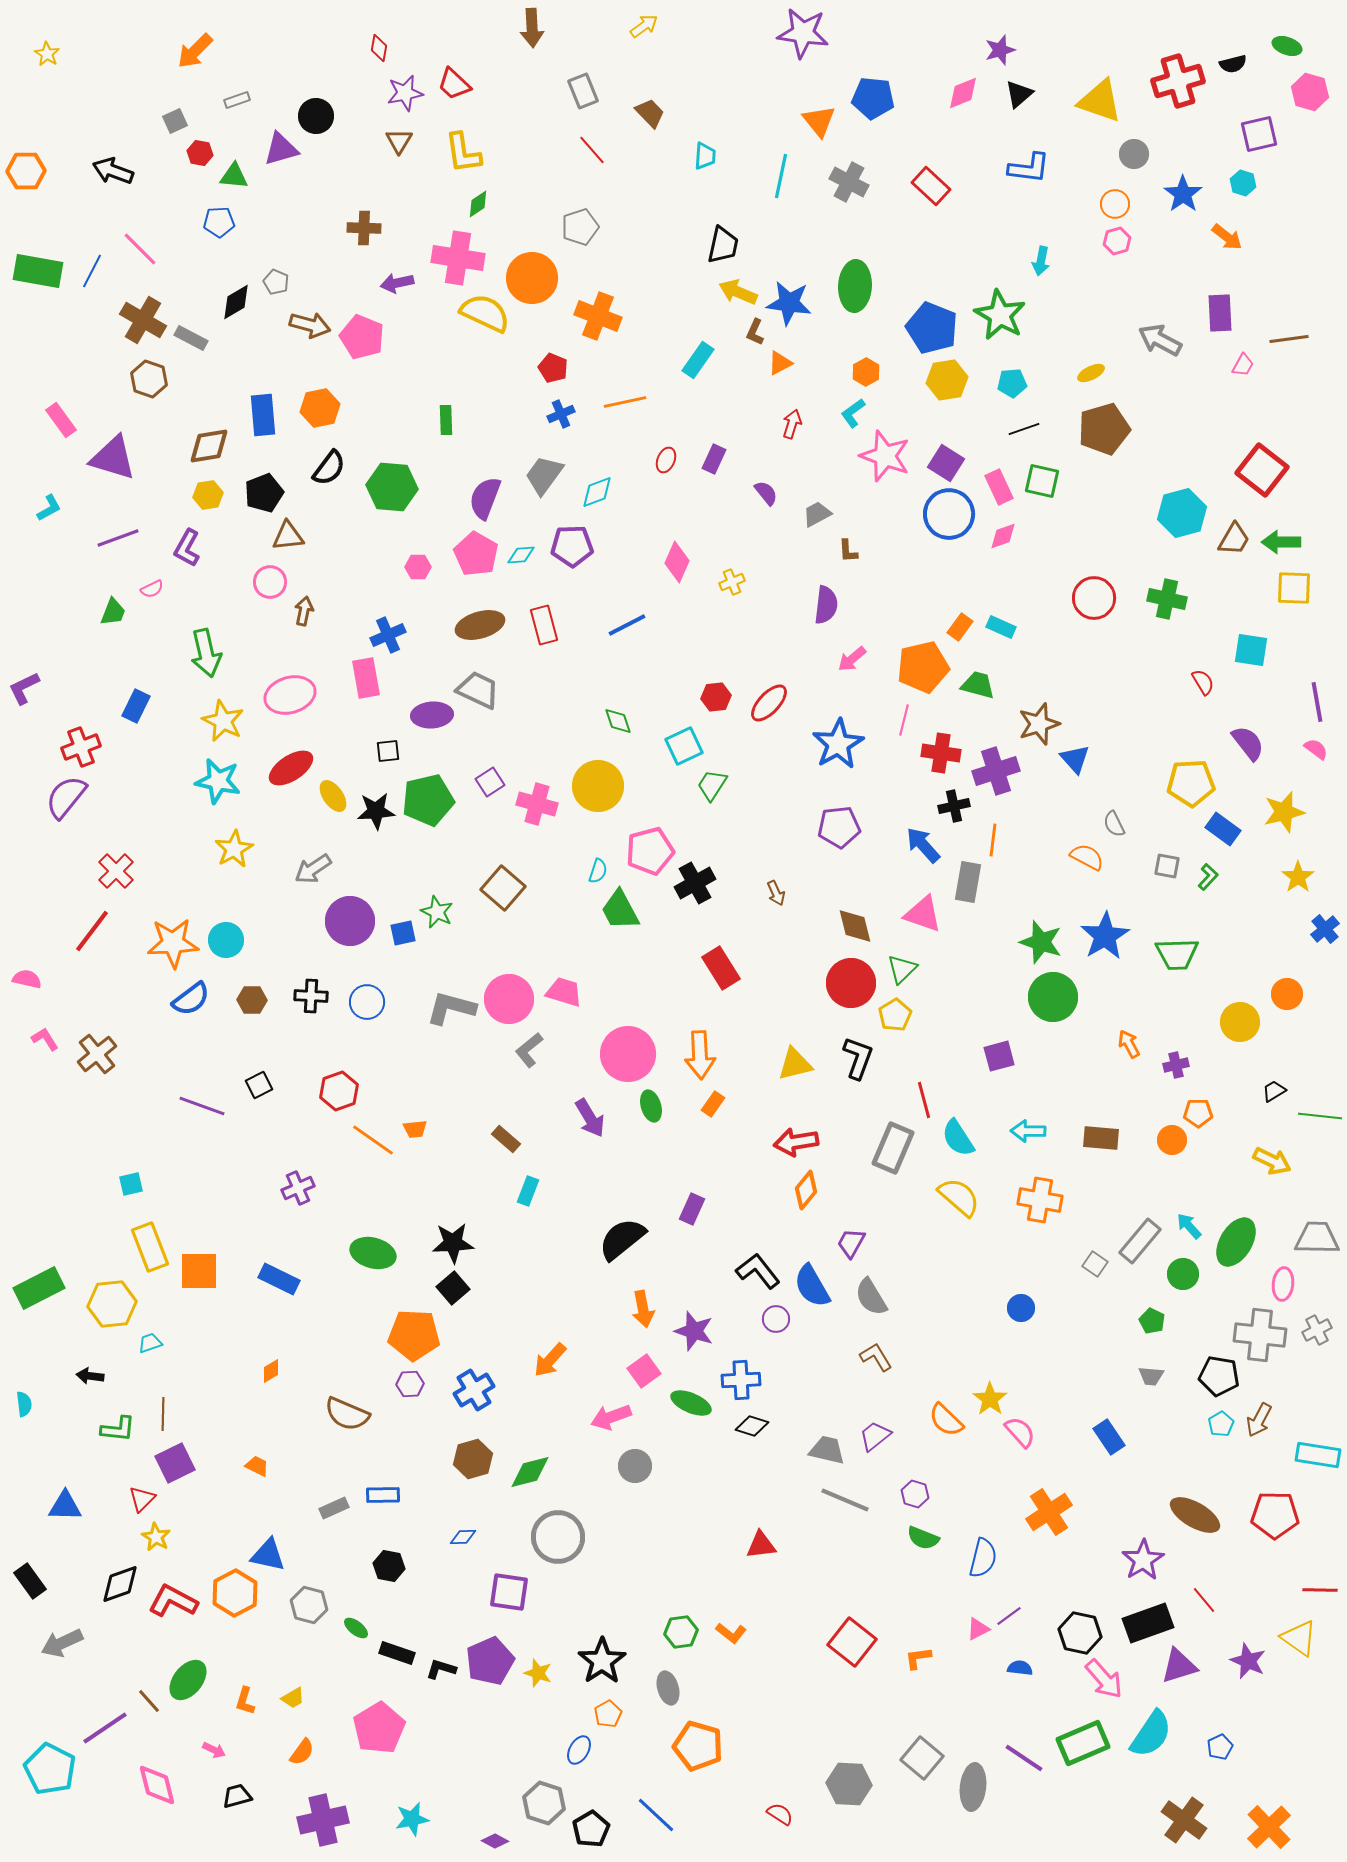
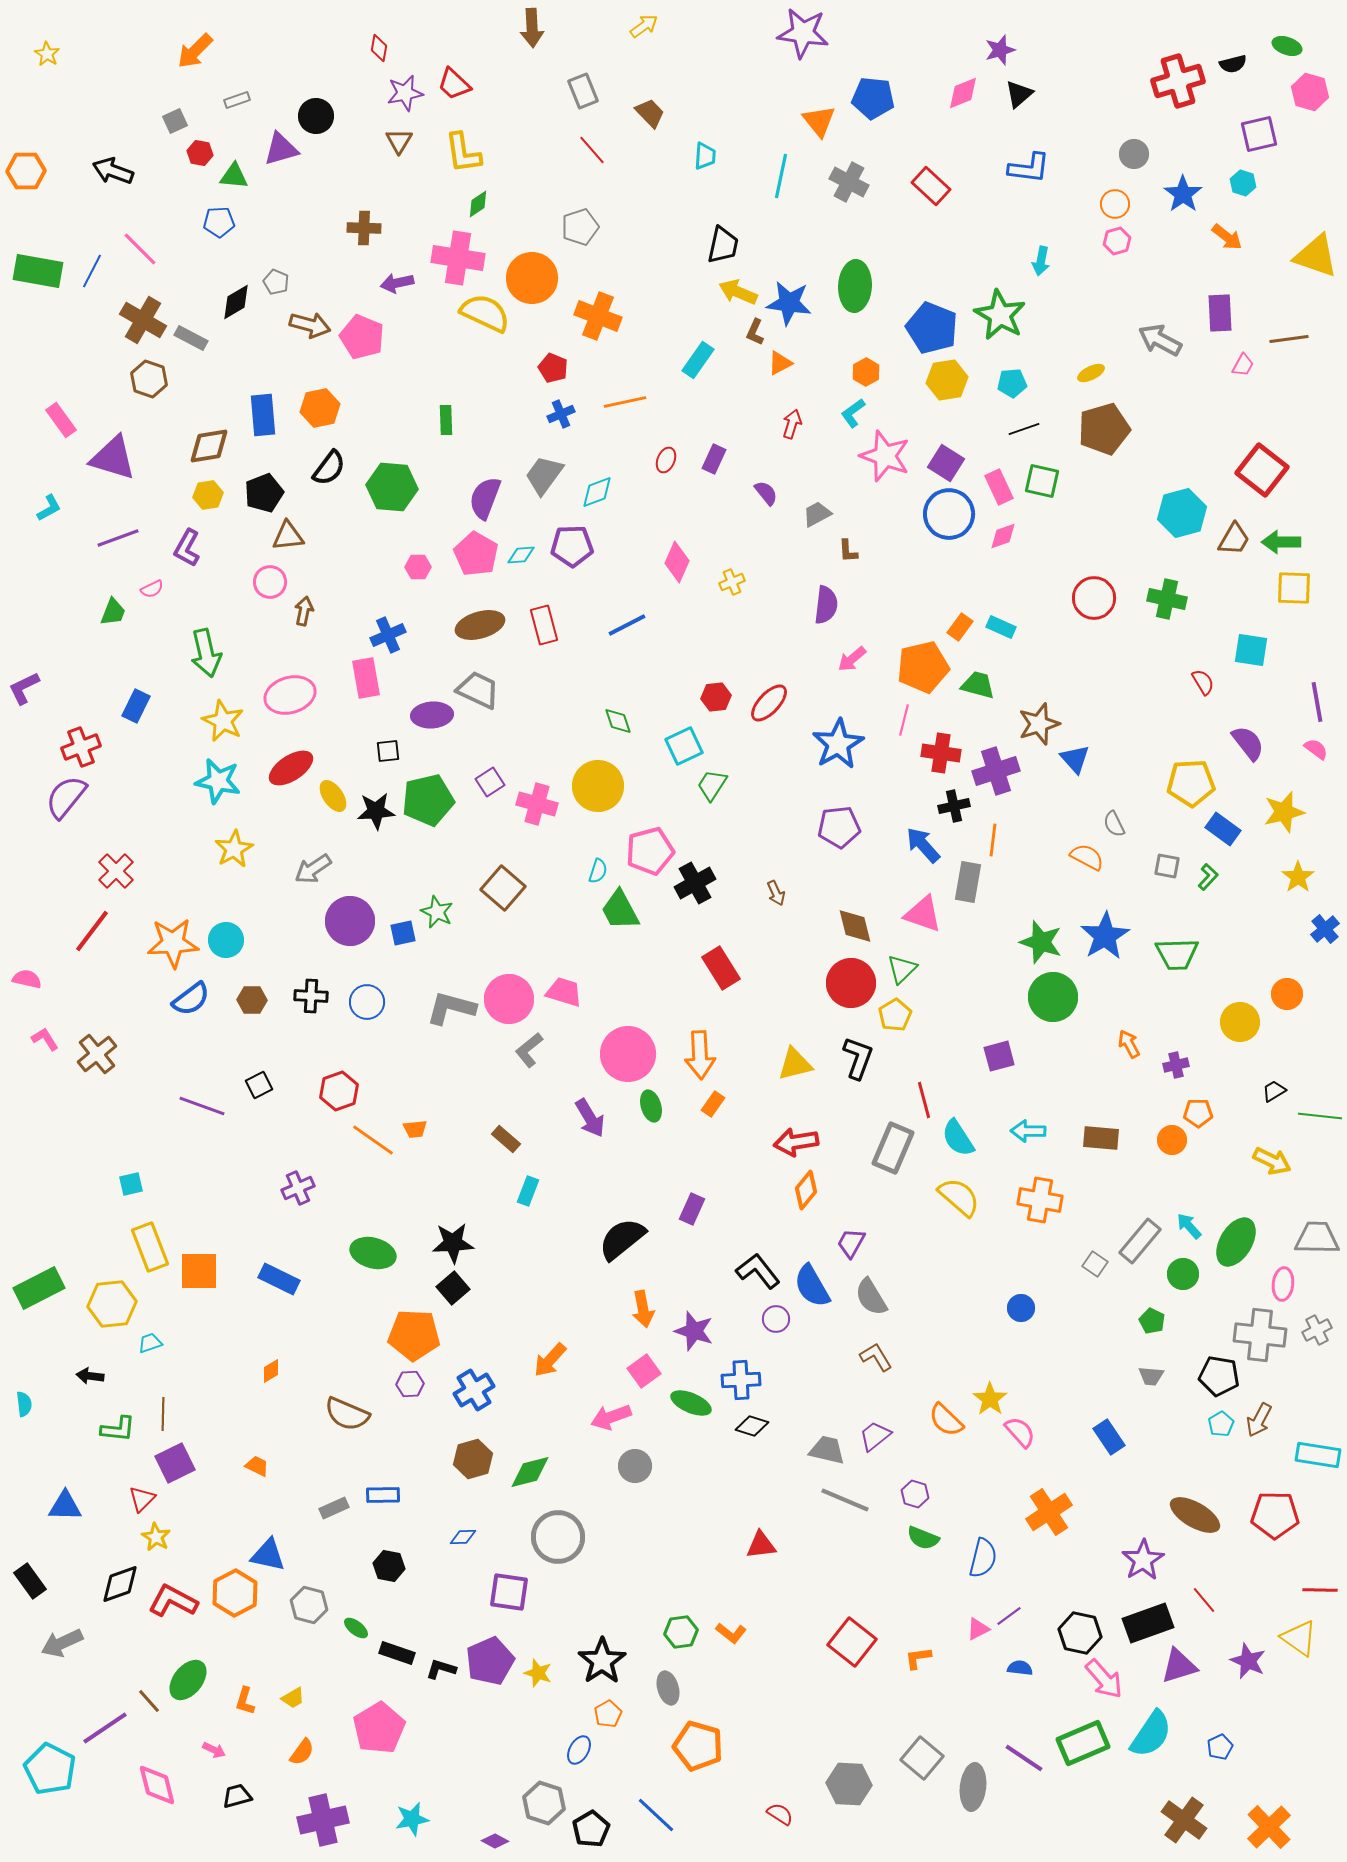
yellow triangle at (1100, 101): moved 216 px right, 155 px down
